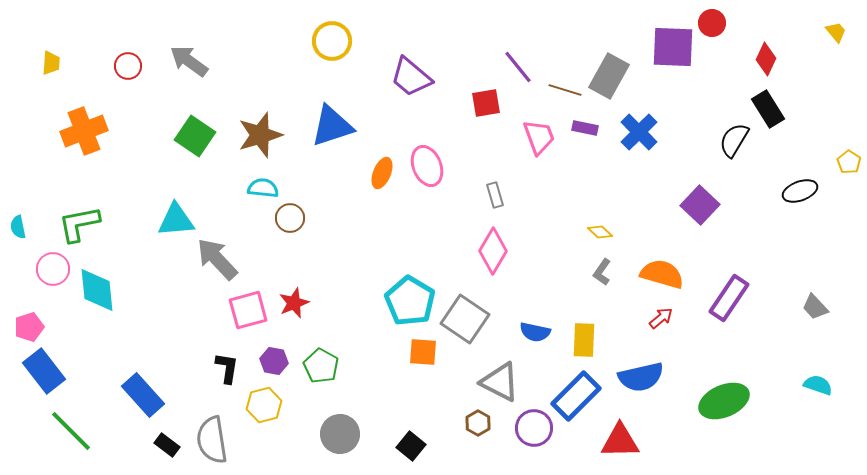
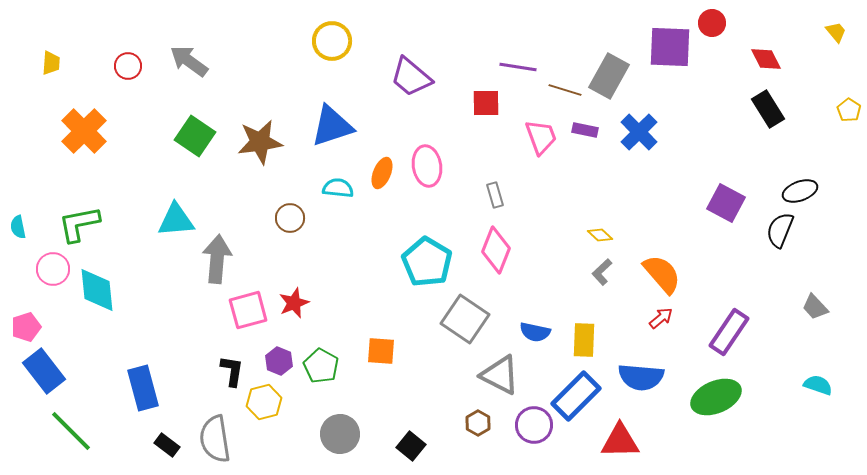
purple square at (673, 47): moved 3 px left
red diamond at (766, 59): rotated 52 degrees counterclockwise
purple line at (518, 67): rotated 42 degrees counterclockwise
red square at (486, 103): rotated 8 degrees clockwise
purple rectangle at (585, 128): moved 2 px down
orange cross at (84, 131): rotated 24 degrees counterclockwise
brown star at (260, 135): moved 7 px down; rotated 9 degrees clockwise
pink trapezoid at (539, 137): moved 2 px right
black semicircle at (734, 140): moved 46 px right, 90 px down; rotated 9 degrees counterclockwise
yellow pentagon at (849, 162): moved 52 px up
pink ellipse at (427, 166): rotated 12 degrees clockwise
cyan semicircle at (263, 188): moved 75 px right
purple square at (700, 205): moved 26 px right, 2 px up; rotated 15 degrees counterclockwise
yellow diamond at (600, 232): moved 3 px down
pink diamond at (493, 251): moved 3 px right, 1 px up; rotated 9 degrees counterclockwise
gray arrow at (217, 259): rotated 48 degrees clockwise
gray L-shape at (602, 272): rotated 12 degrees clockwise
orange semicircle at (662, 274): rotated 33 degrees clockwise
purple rectangle at (729, 298): moved 34 px down
cyan pentagon at (410, 301): moved 17 px right, 39 px up
pink pentagon at (29, 327): moved 3 px left
orange square at (423, 352): moved 42 px left, 1 px up
purple hexagon at (274, 361): moved 5 px right; rotated 12 degrees clockwise
black L-shape at (227, 368): moved 5 px right, 3 px down
blue semicircle at (641, 377): rotated 18 degrees clockwise
gray triangle at (500, 382): moved 7 px up
blue rectangle at (143, 395): moved 7 px up; rotated 27 degrees clockwise
green ellipse at (724, 401): moved 8 px left, 4 px up
yellow hexagon at (264, 405): moved 3 px up
purple circle at (534, 428): moved 3 px up
gray semicircle at (212, 440): moved 3 px right, 1 px up
